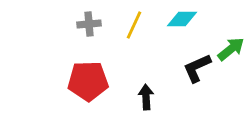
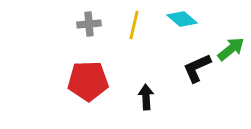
cyan diamond: rotated 40 degrees clockwise
yellow line: rotated 12 degrees counterclockwise
